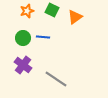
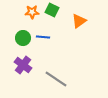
orange star: moved 5 px right, 1 px down; rotated 16 degrees clockwise
orange triangle: moved 4 px right, 4 px down
